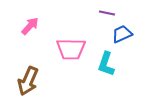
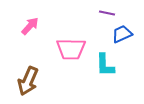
cyan L-shape: moved 1 px left, 1 px down; rotated 20 degrees counterclockwise
